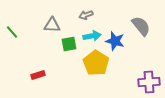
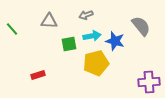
gray triangle: moved 3 px left, 4 px up
green line: moved 3 px up
yellow pentagon: rotated 25 degrees clockwise
